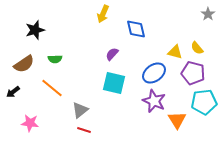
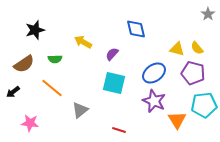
yellow arrow: moved 20 px left, 28 px down; rotated 96 degrees clockwise
yellow triangle: moved 2 px right, 3 px up
cyan pentagon: moved 3 px down
red line: moved 35 px right
